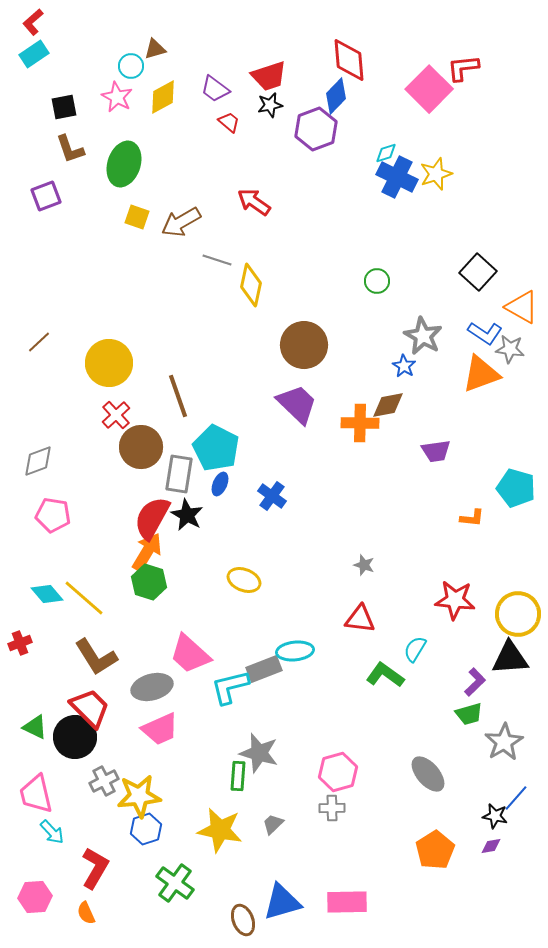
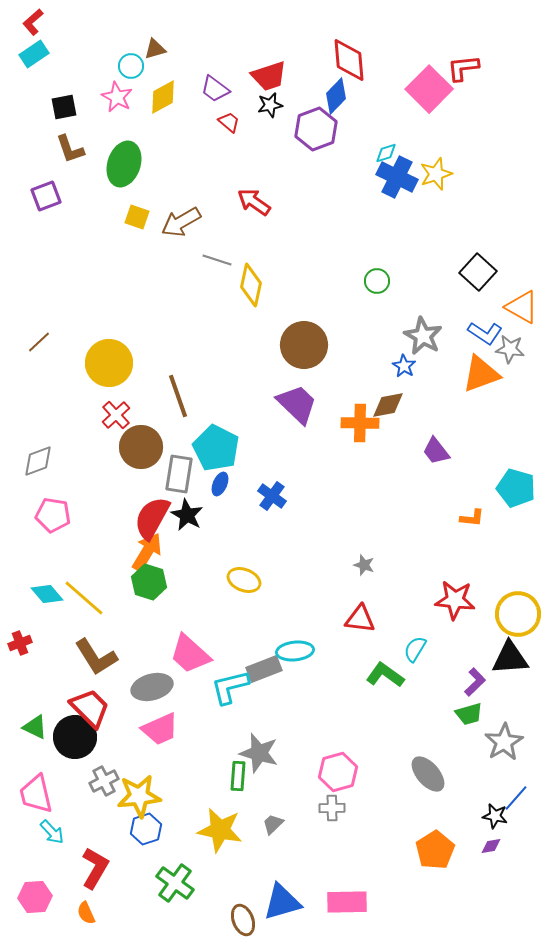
purple trapezoid at (436, 451): rotated 60 degrees clockwise
